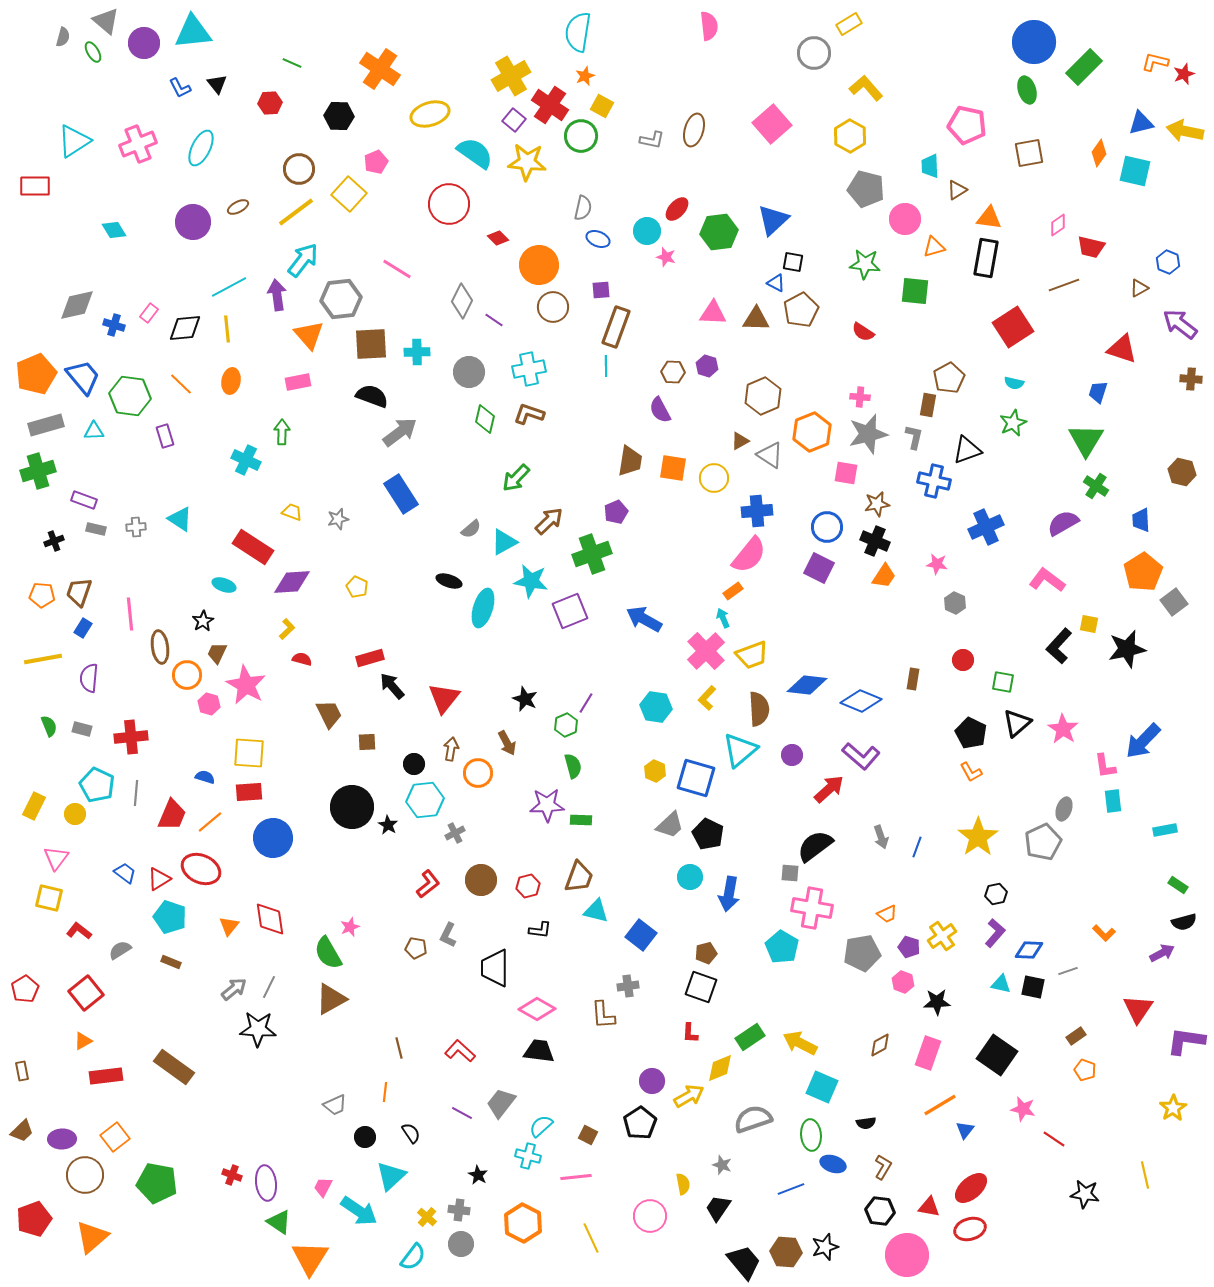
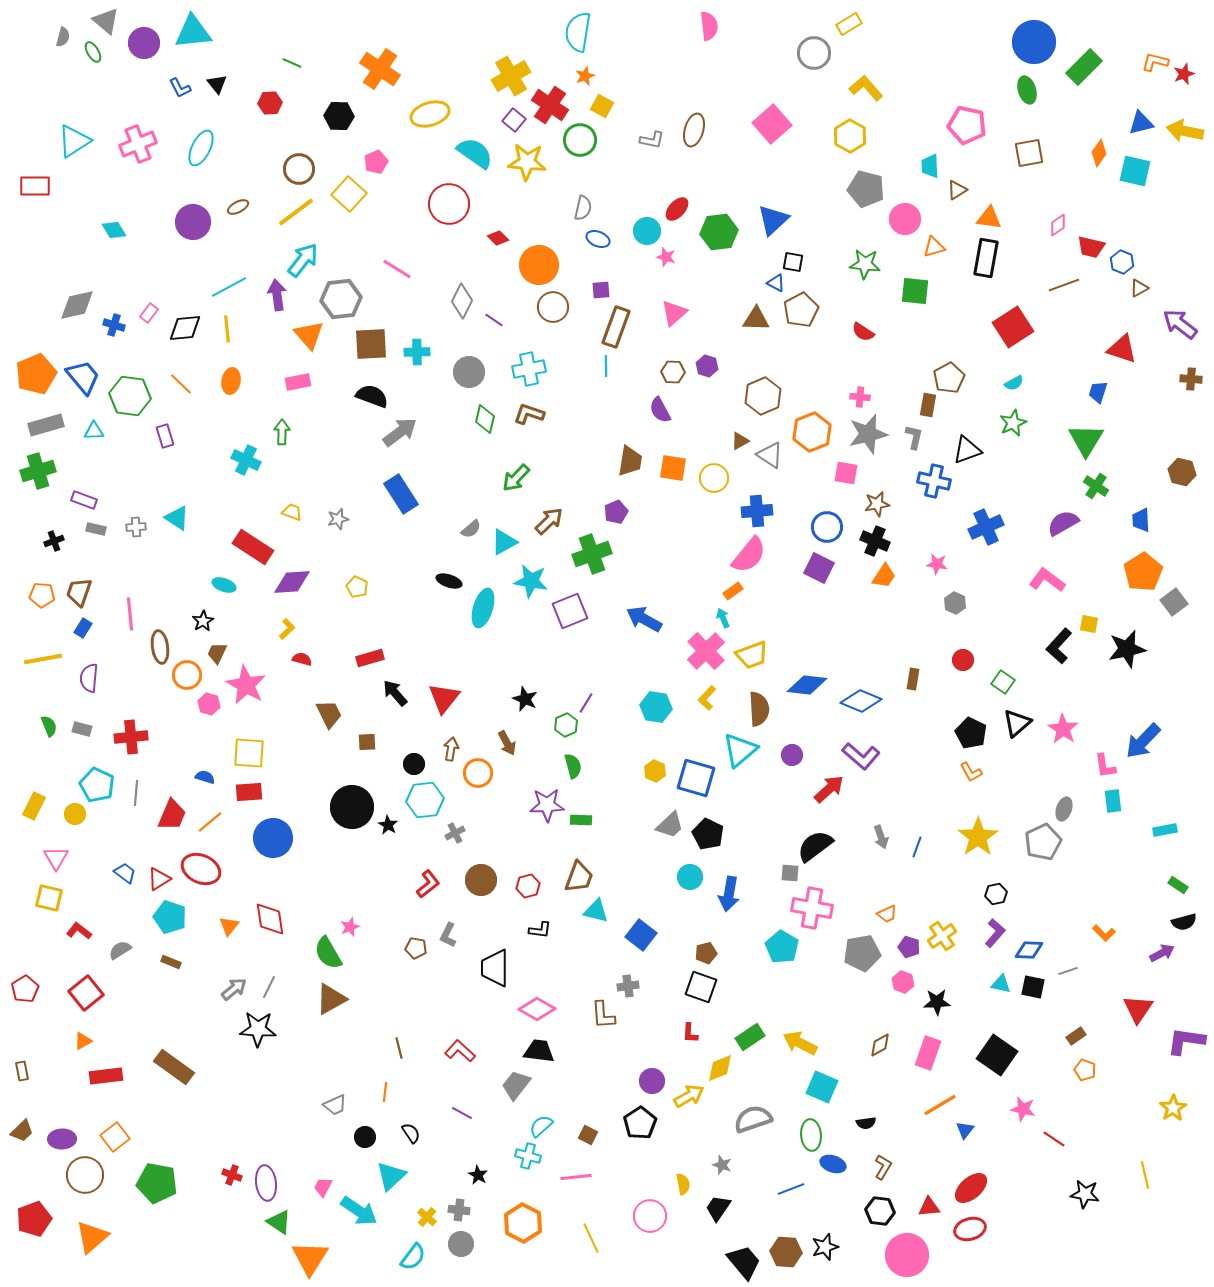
green circle at (581, 136): moved 1 px left, 4 px down
blue hexagon at (1168, 262): moved 46 px left
pink triangle at (713, 313): moved 39 px left; rotated 44 degrees counterclockwise
cyan semicircle at (1014, 383): rotated 42 degrees counterclockwise
cyan triangle at (180, 519): moved 3 px left, 1 px up
green square at (1003, 682): rotated 25 degrees clockwise
black arrow at (392, 686): moved 3 px right, 7 px down
pink triangle at (56, 858): rotated 8 degrees counterclockwise
gray trapezoid at (501, 1103): moved 15 px right, 18 px up
red triangle at (929, 1207): rotated 15 degrees counterclockwise
